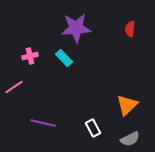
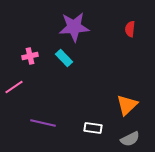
purple star: moved 2 px left, 1 px up
white rectangle: rotated 54 degrees counterclockwise
